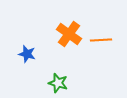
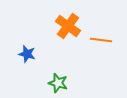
orange cross: moved 1 px left, 8 px up
orange line: rotated 10 degrees clockwise
